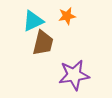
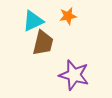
orange star: moved 1 px right
purple star: rotated 24 degrees clockwise
